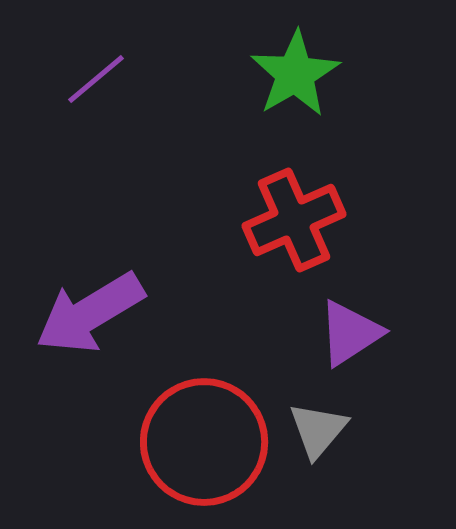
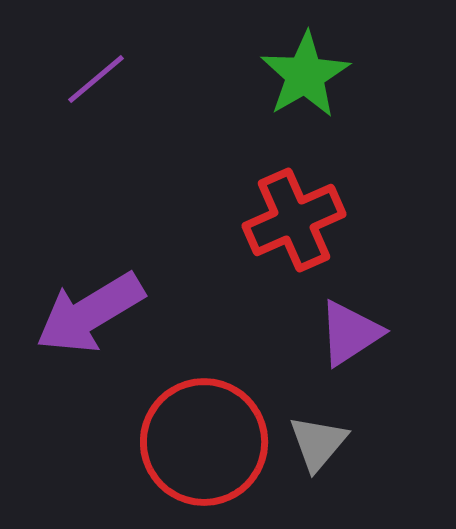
green star: moved 10 px right, 1 px down
gray triangle: moved 13 px down
